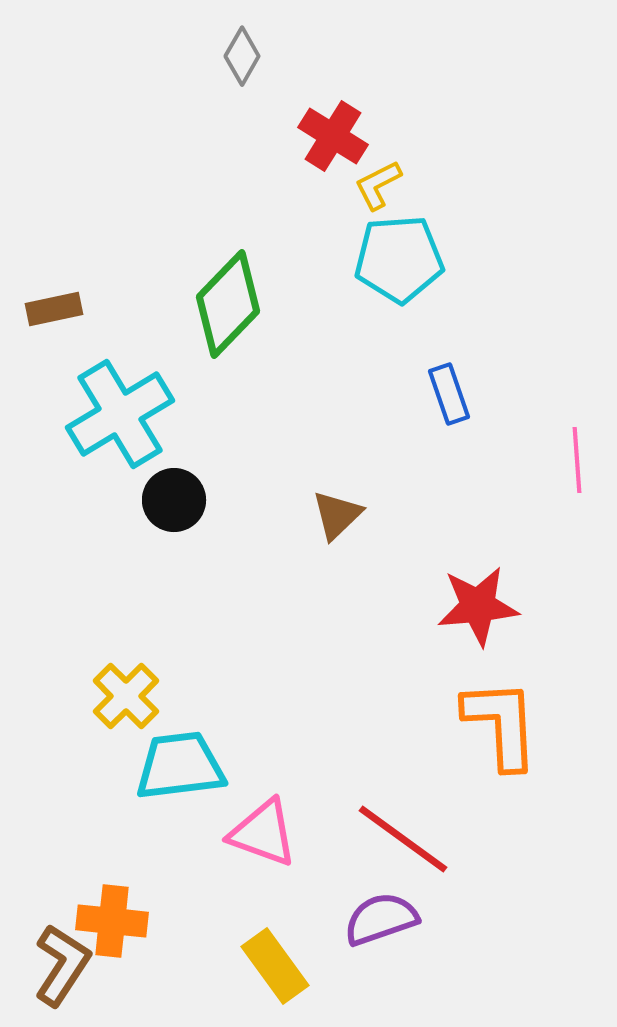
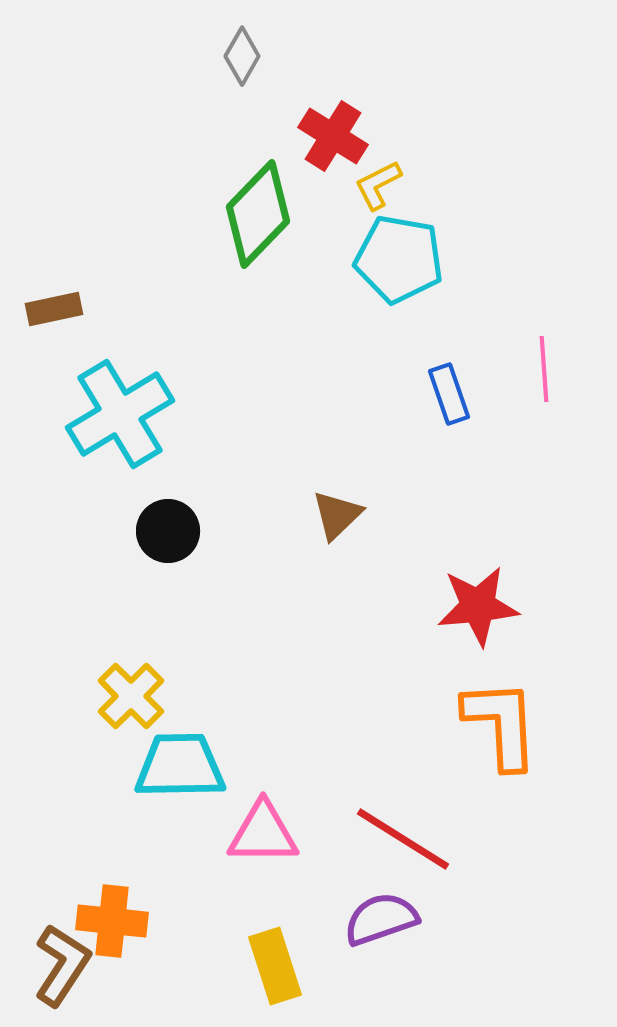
cyan pentagon: rotated 14 degrees clockwise
green diamond: moved 30 px right, 90 px up
pink line: moved 33 px left, 91 px up
black circle: moved 6 px left, 31 px down
yellow cross: moved 5 px right
cyan trapezoid: rotated 6 degrees clockwise
pink triangle: rotated 20 degrees counterclockwise
red line: rotated 4 degrees counterclockwise
yellow rectangle: rotated 18 degrees clockwise
